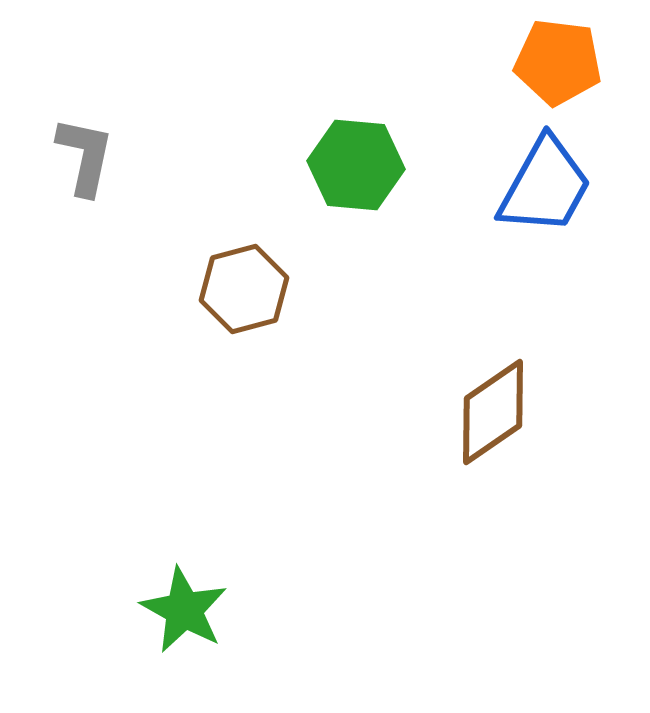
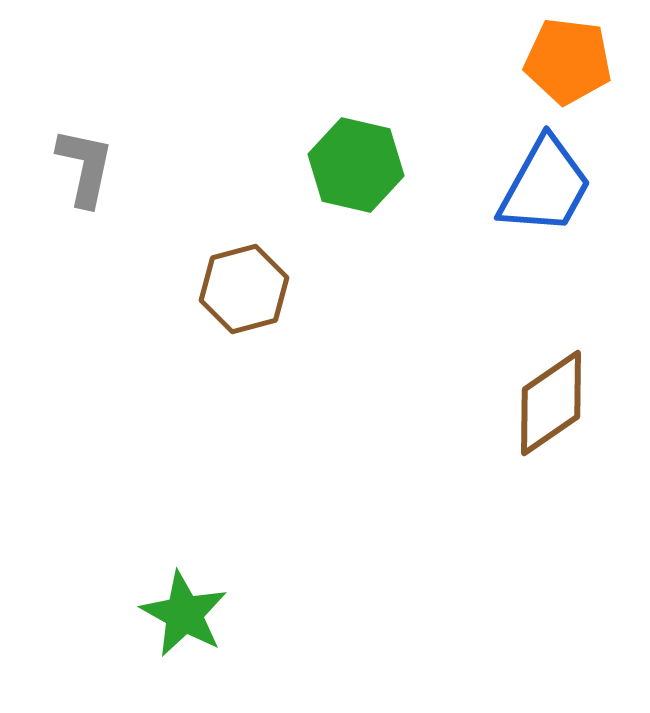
orange pentagon: moved 10 px right, 1 px up
gray L-shape: moved 11 px down
green hexagon: rotated 8 degrees clockwise
brown diamond: moved 58 px right, 9 px up
green star: moved 4 px down
